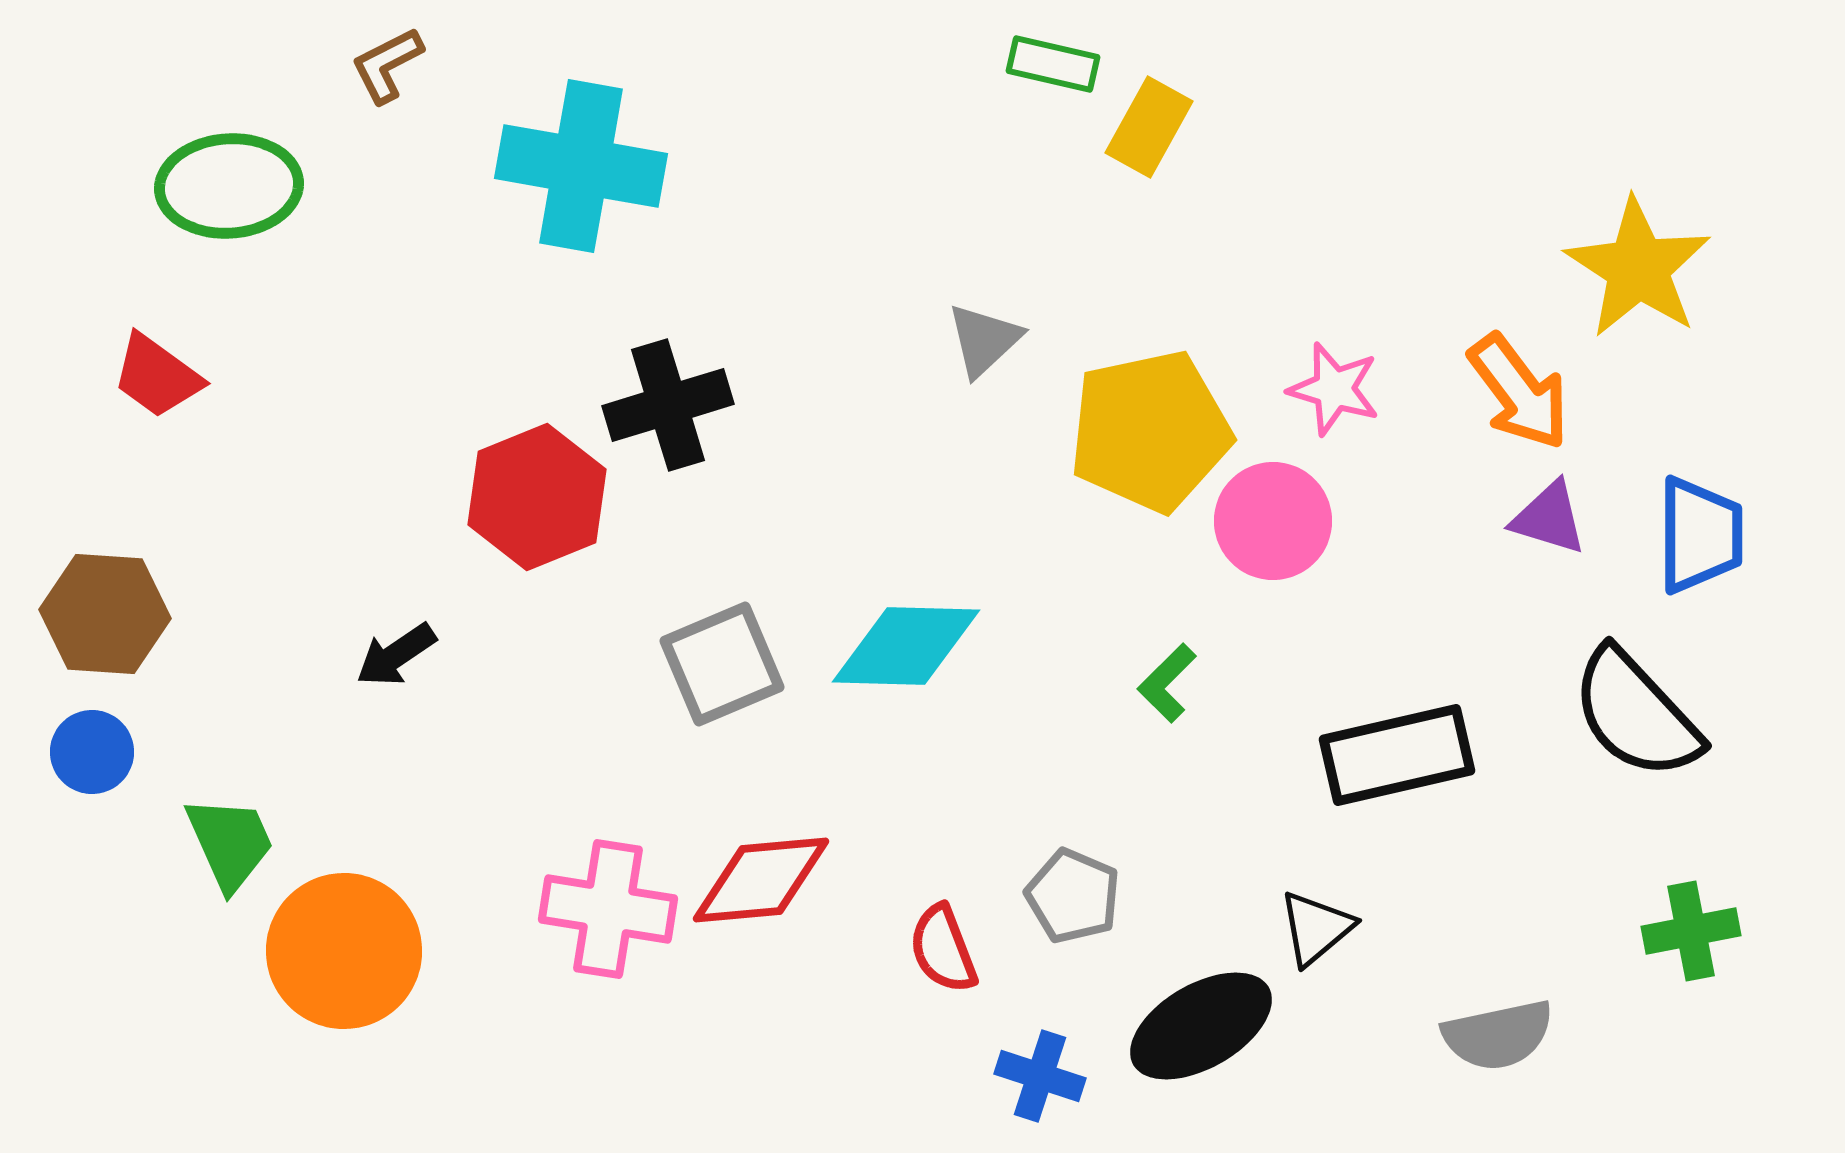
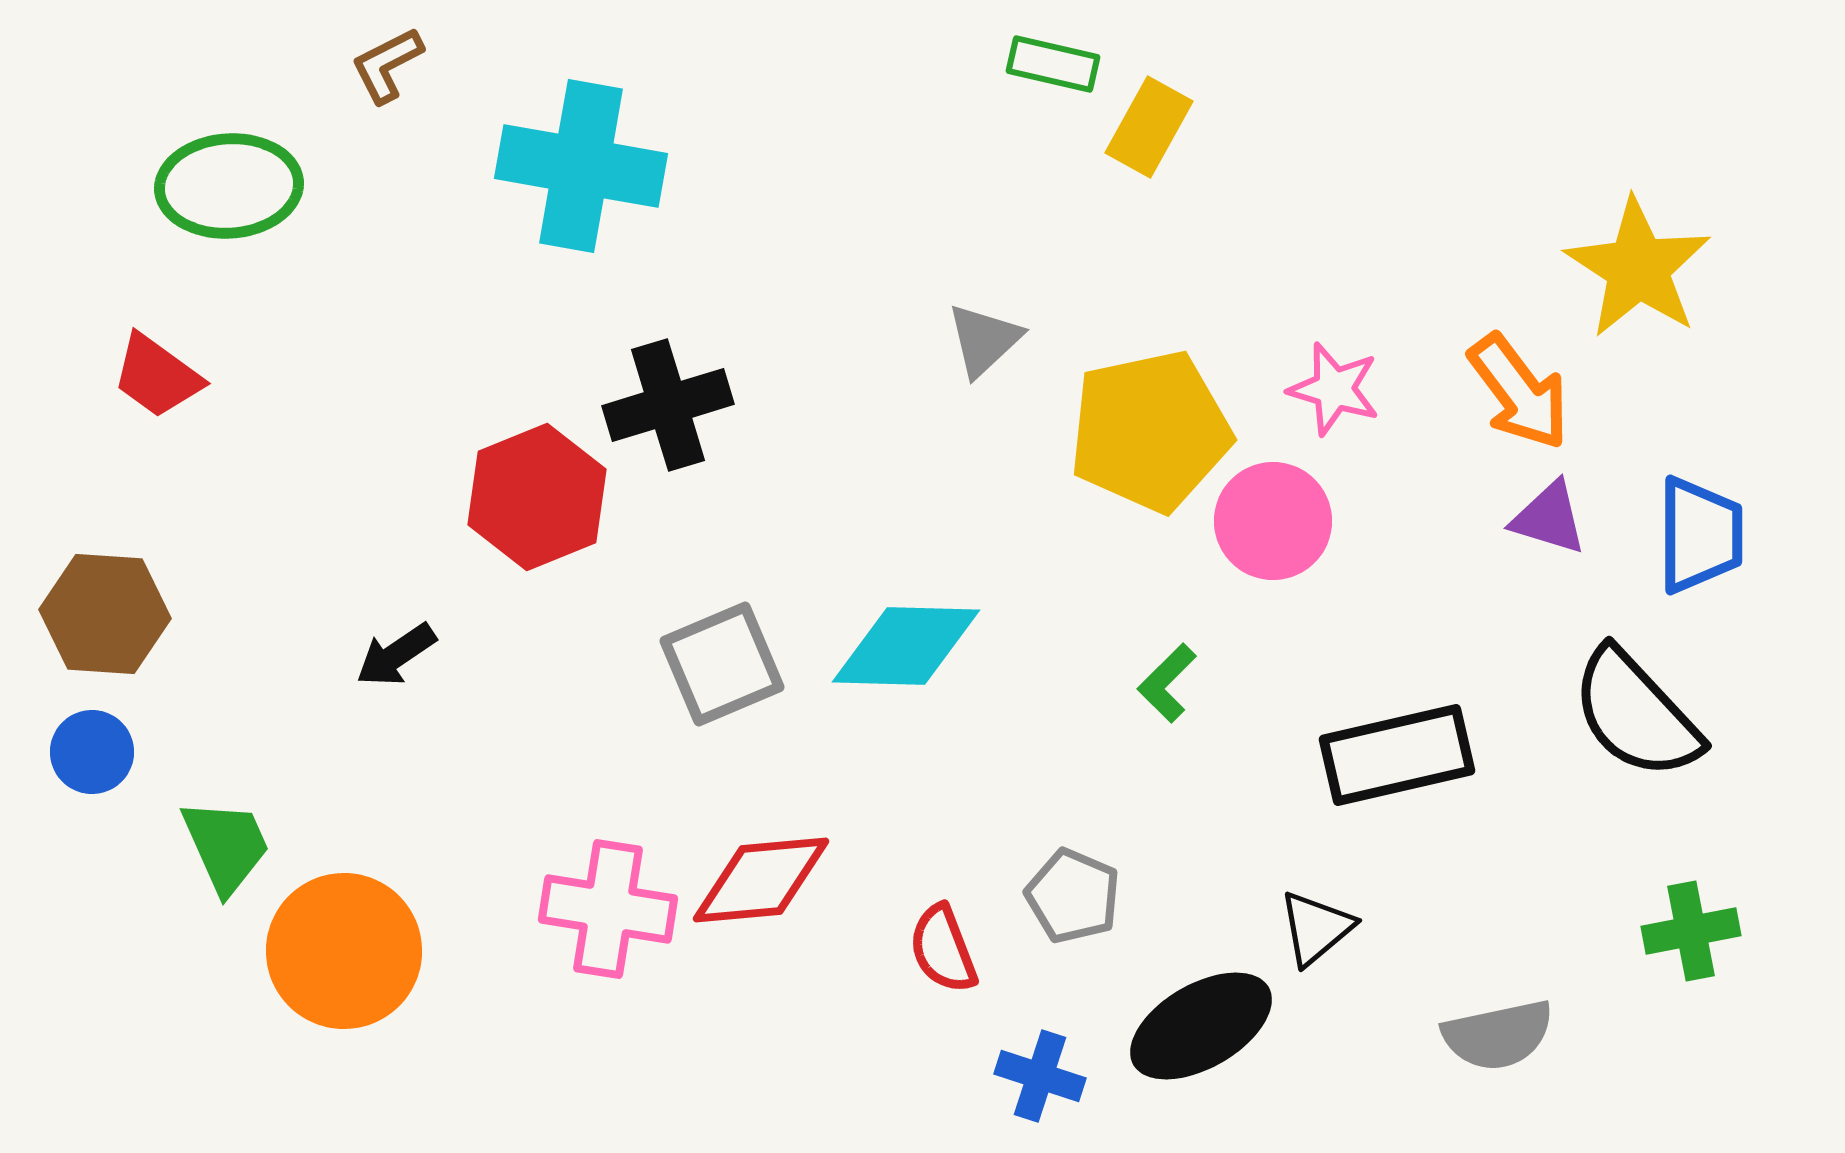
green trapezoid: moved 4 px left, 3 px down
